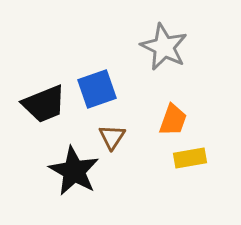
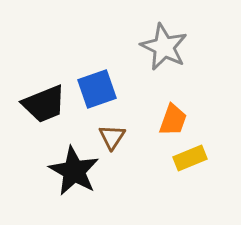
yellow rectangle: rotated 12 degrees counterclockwise
